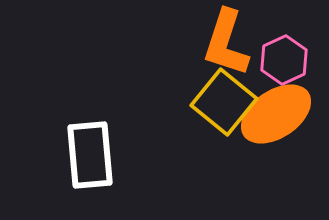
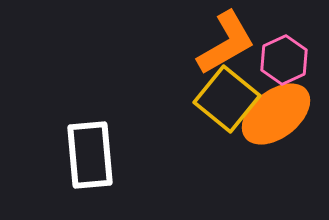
orange L-shape: rotated 138 degrees counterclockwise
yellow square: moved 3 px right, 3 px up
orange ellipse: rotated 4 degrees counterclockwise
